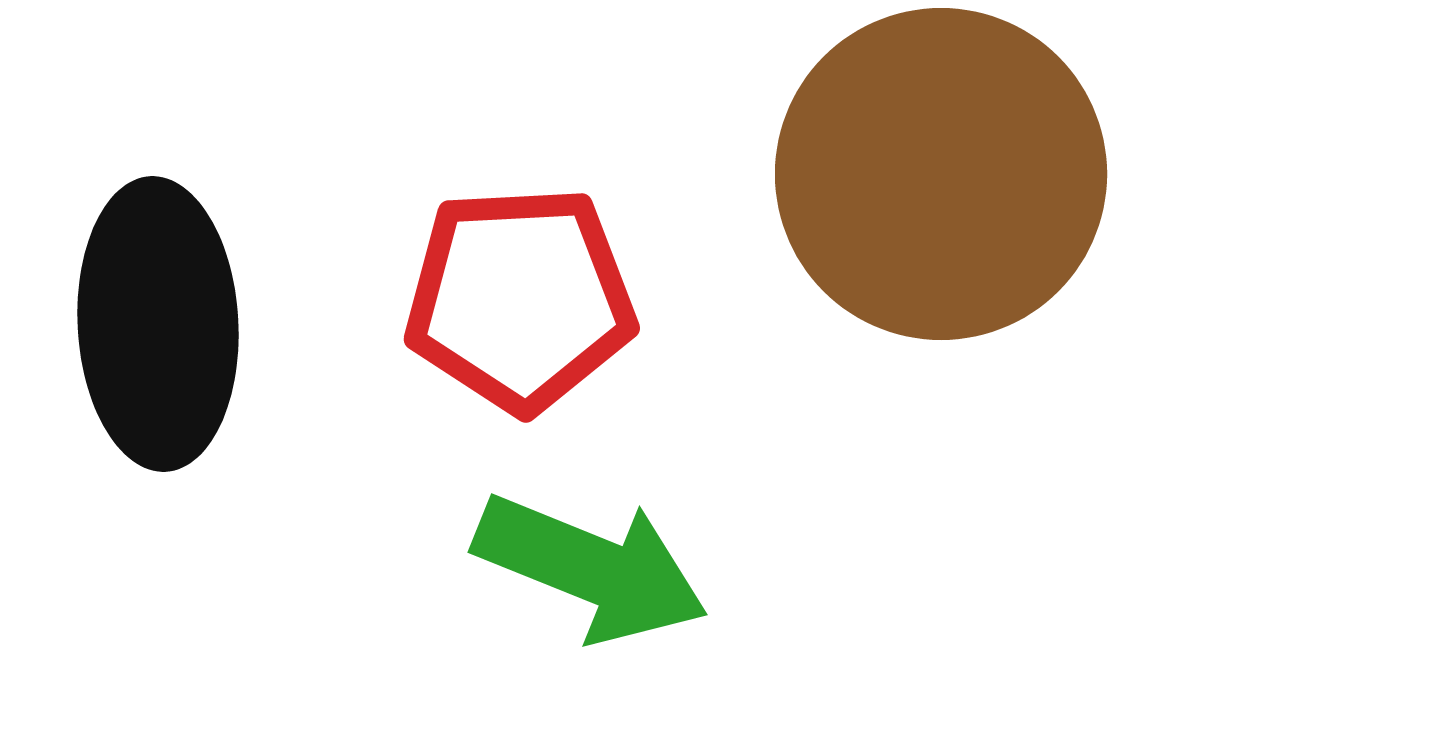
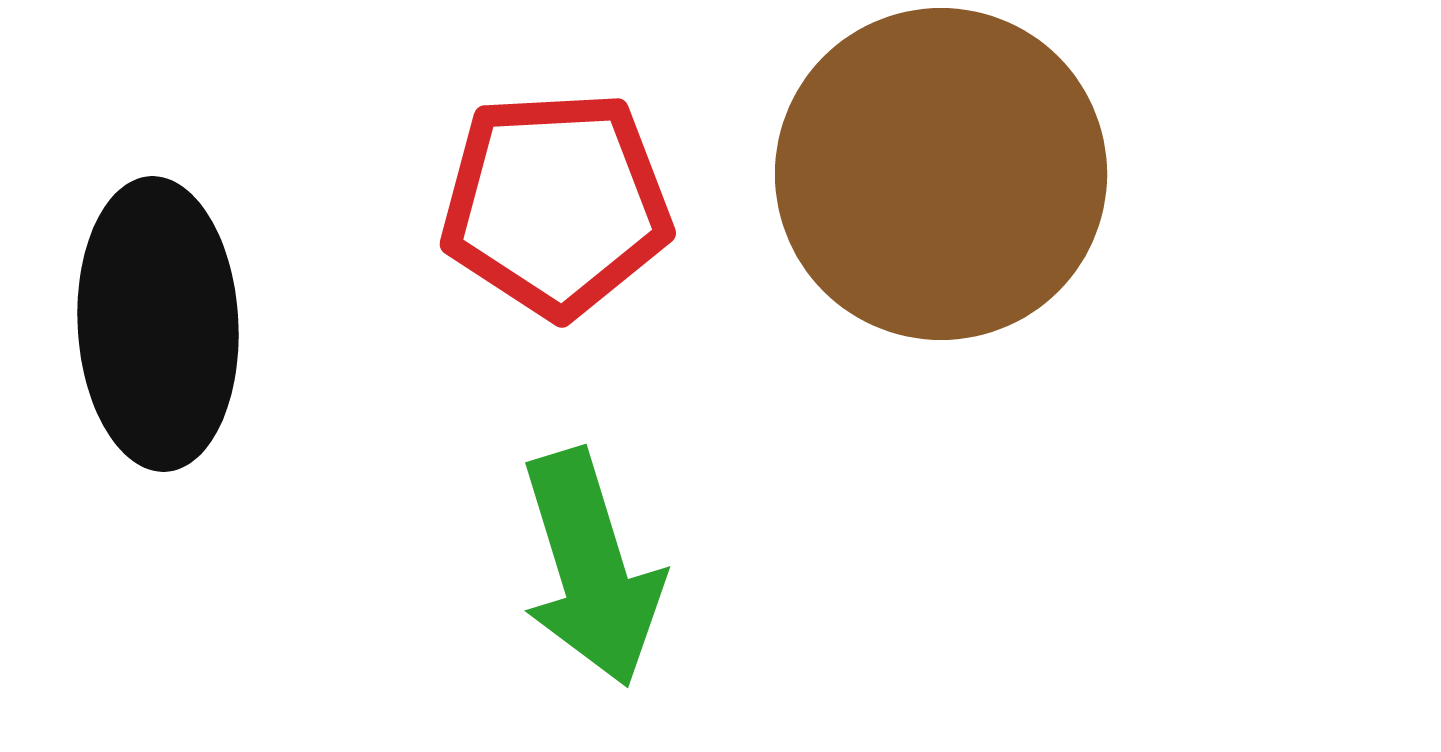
red pentagon: moved 36 px right, 95 px up
green arrow: rotated 51 degrees clockwise
